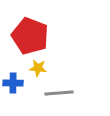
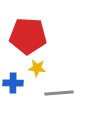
red pentagon: moved 2 px left; rotated 18 degrees counterclockwise
yellow star: moved 1 px left
